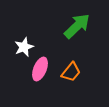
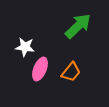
green arrow: moved 1 px right
white star: moved 1 px right; rotated 30 degrees clockwise
